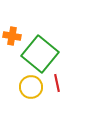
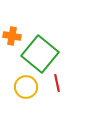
yellow circle: moved 5 px left
